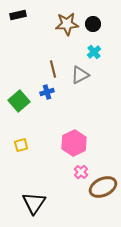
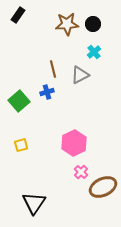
black rectangle: rotated 42 degrees counterclockwise
